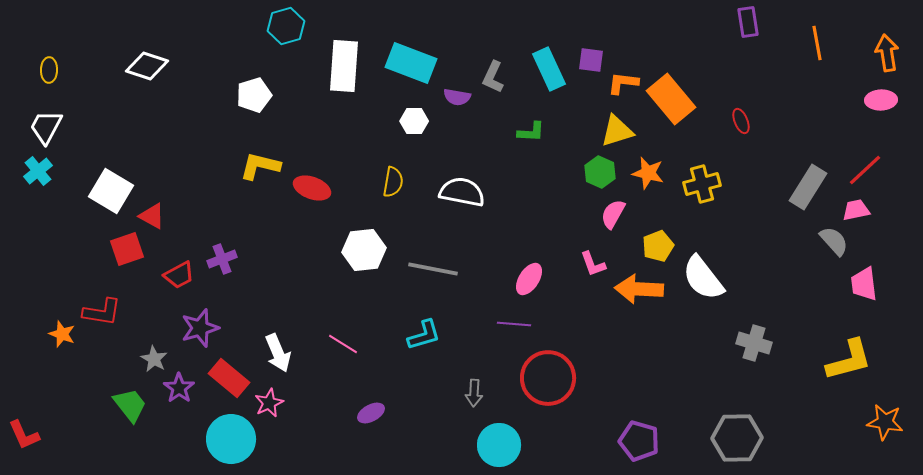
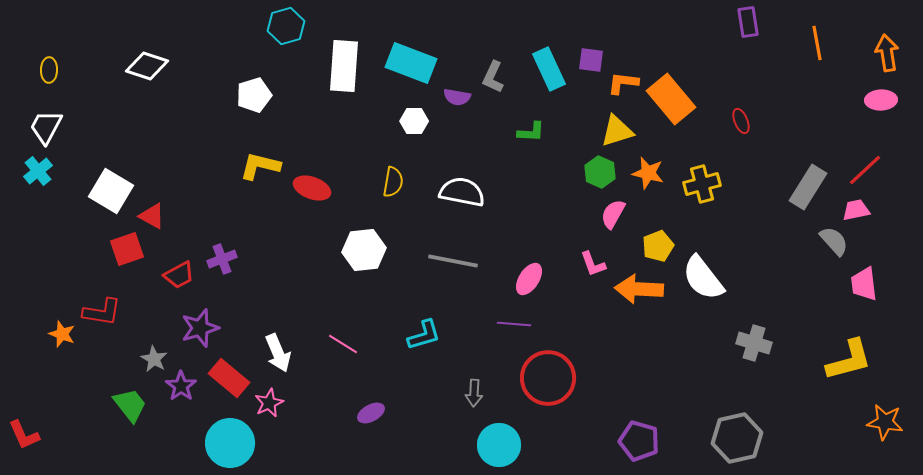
gray line at (433, 269): moved 20 px right, 8 px up
purple star at (179, 388): moved 2 px right, 2 px up
gray hexagon at (737, 438): rotated 12 degrees counterclockwise
cyan circle at (231, 439): moved 1 px left, 4 px down
